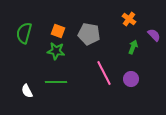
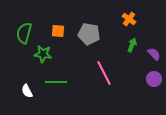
orange square: rotated 16 degrees counterclockwise
purple semicircle: moved 19 px down
green arrow: moved 1 px left, 2 px up
green star: moved 13 px left, 3 px down
purple circle: moved 23 px right
